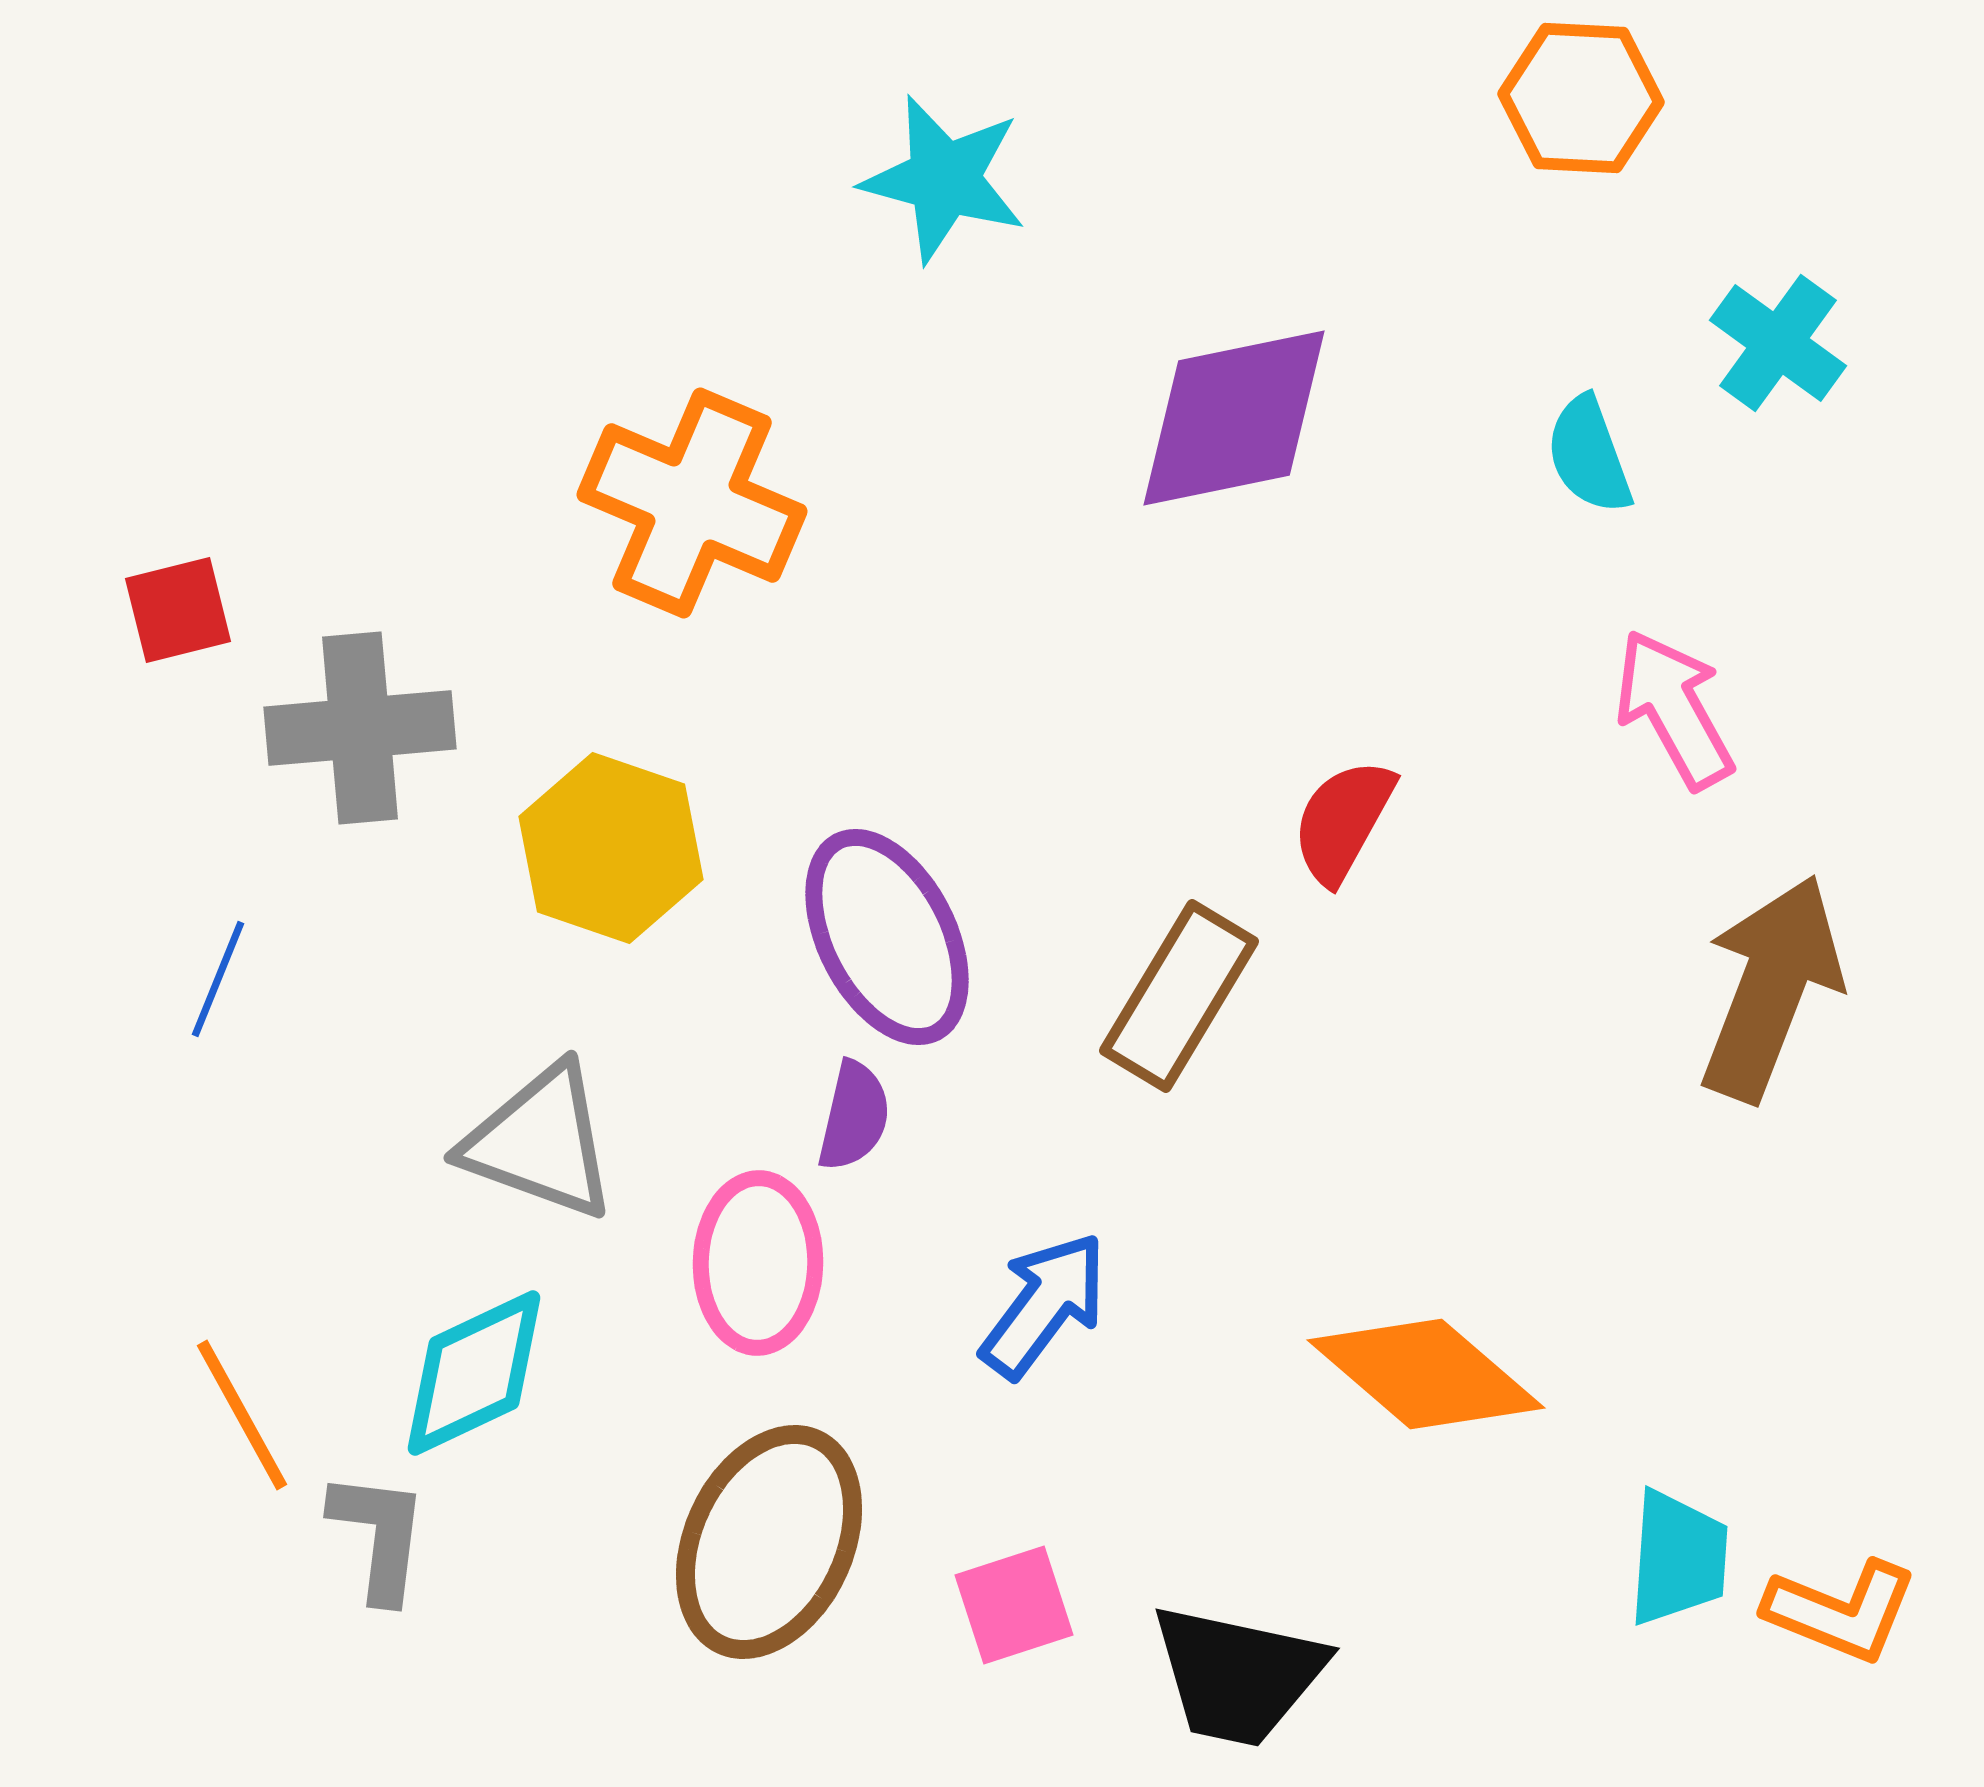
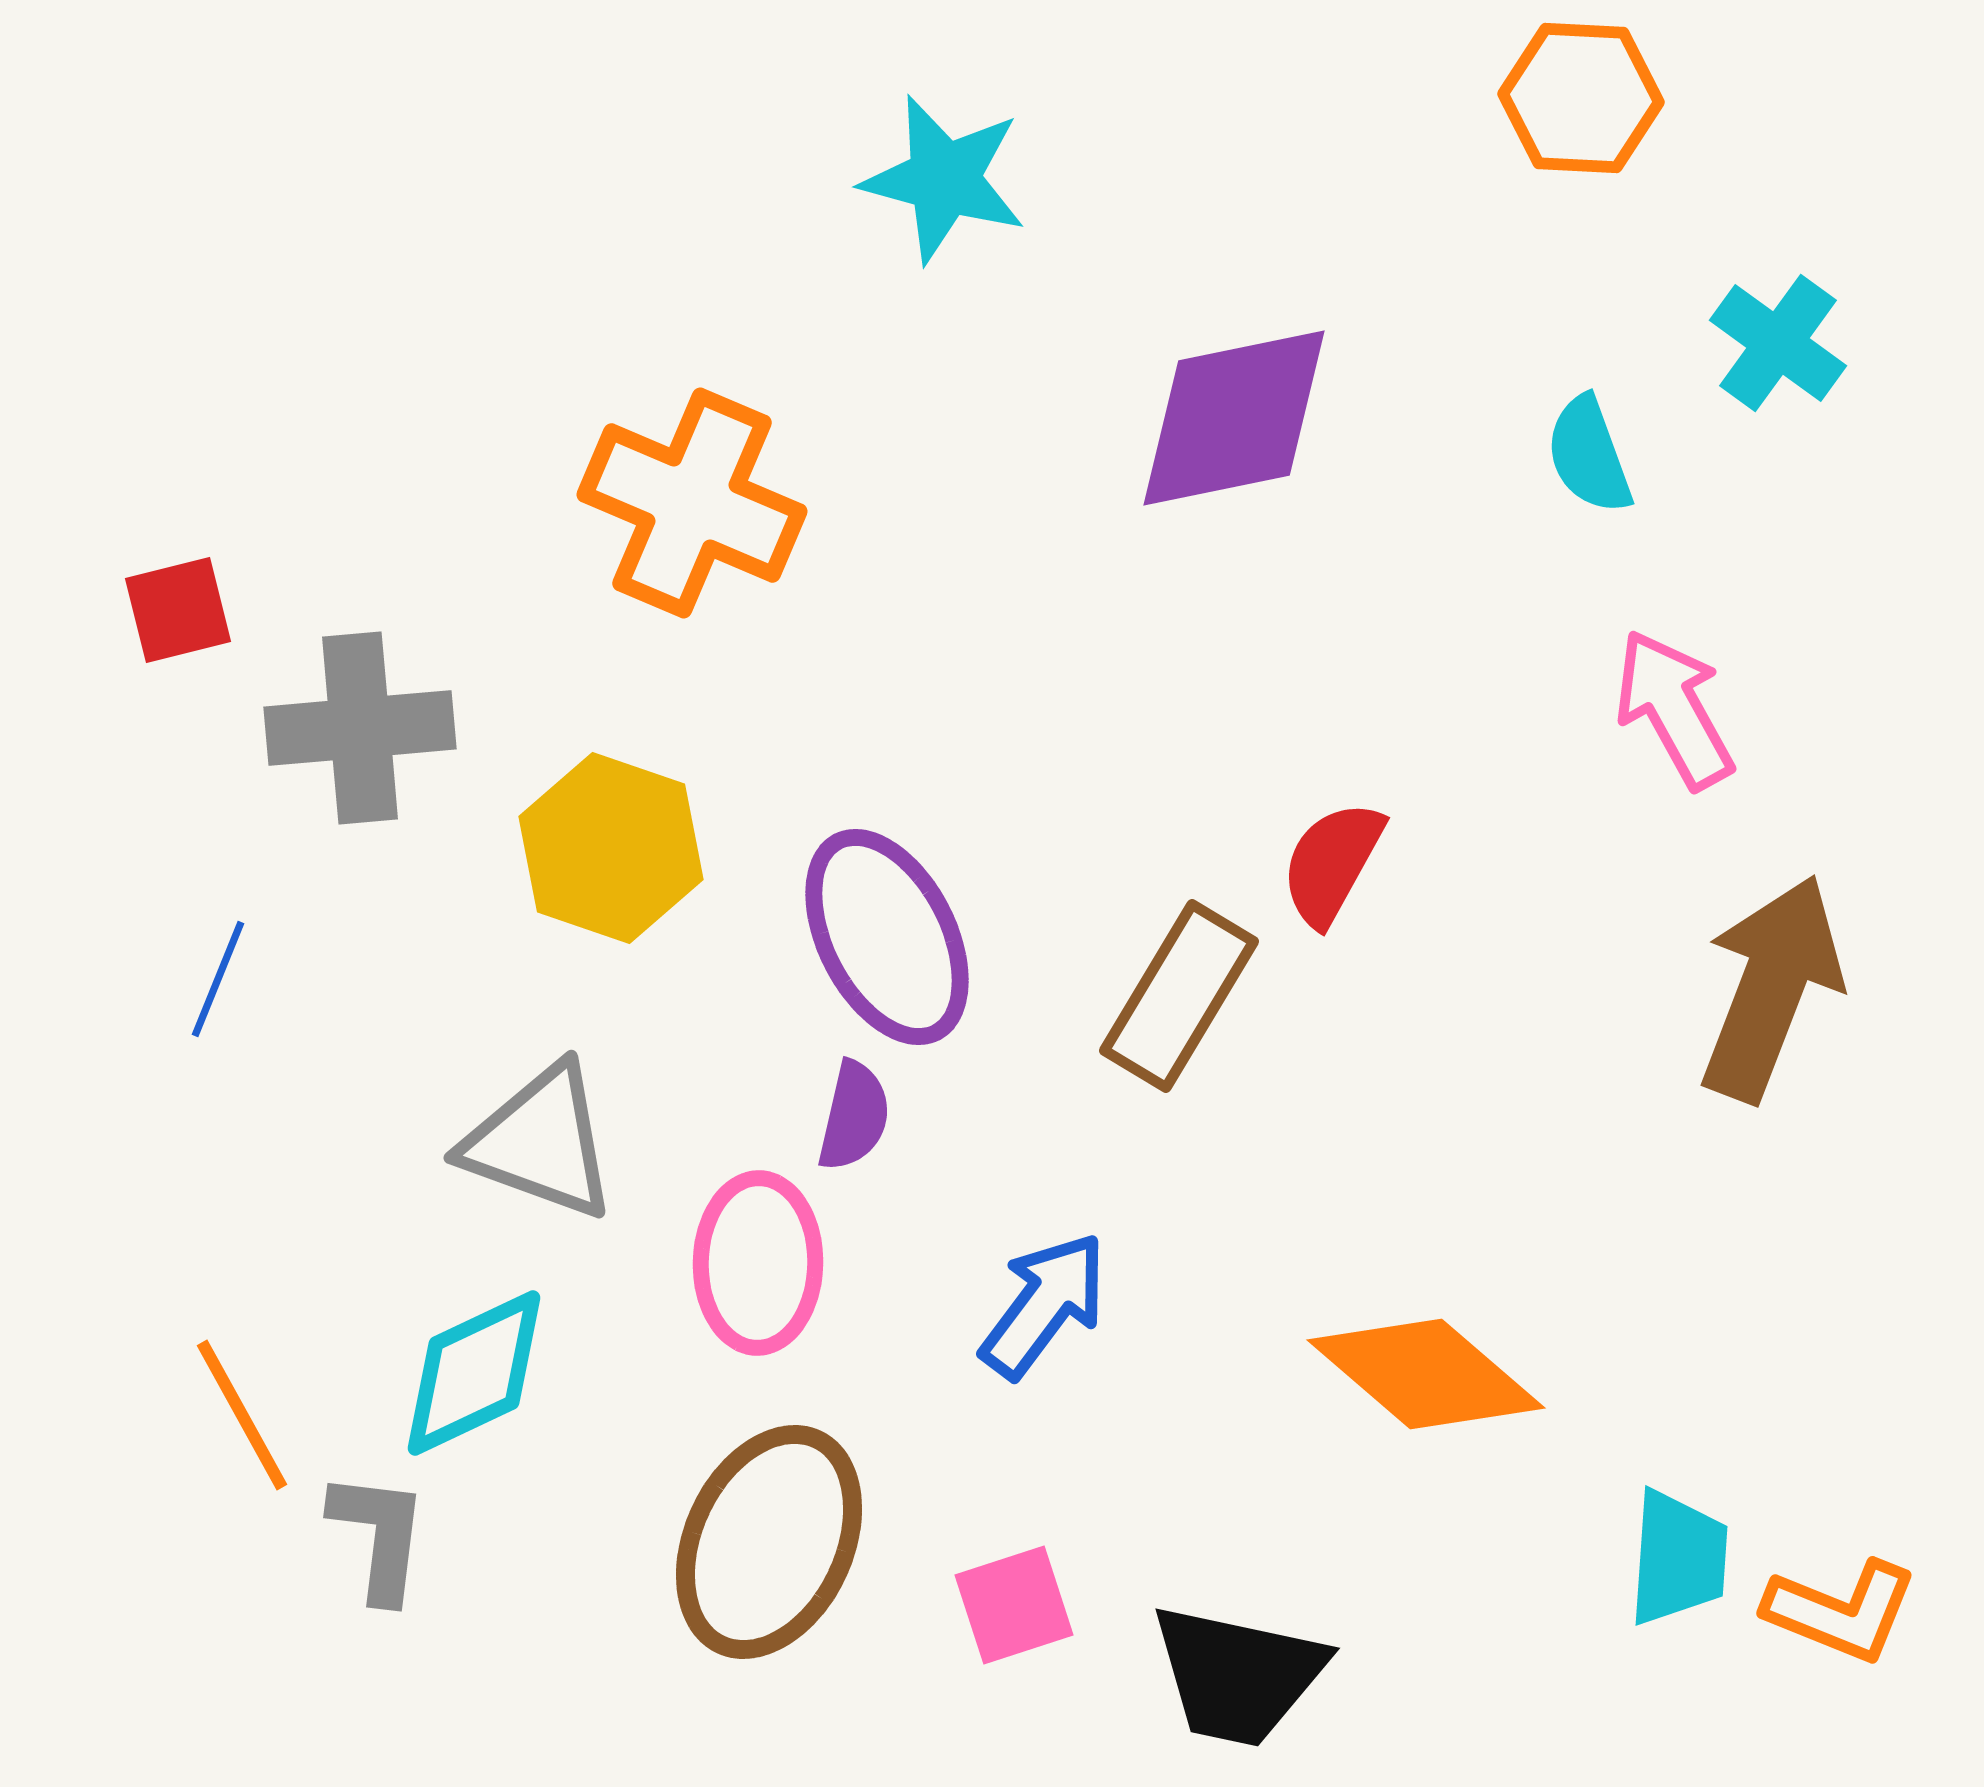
red semicircle: moved 11 px left, 42 px down
